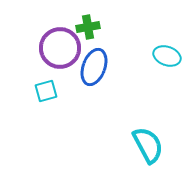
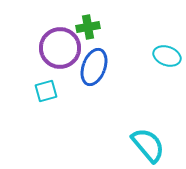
cyan semicircle: rotated 12 degrees counterclockwise
